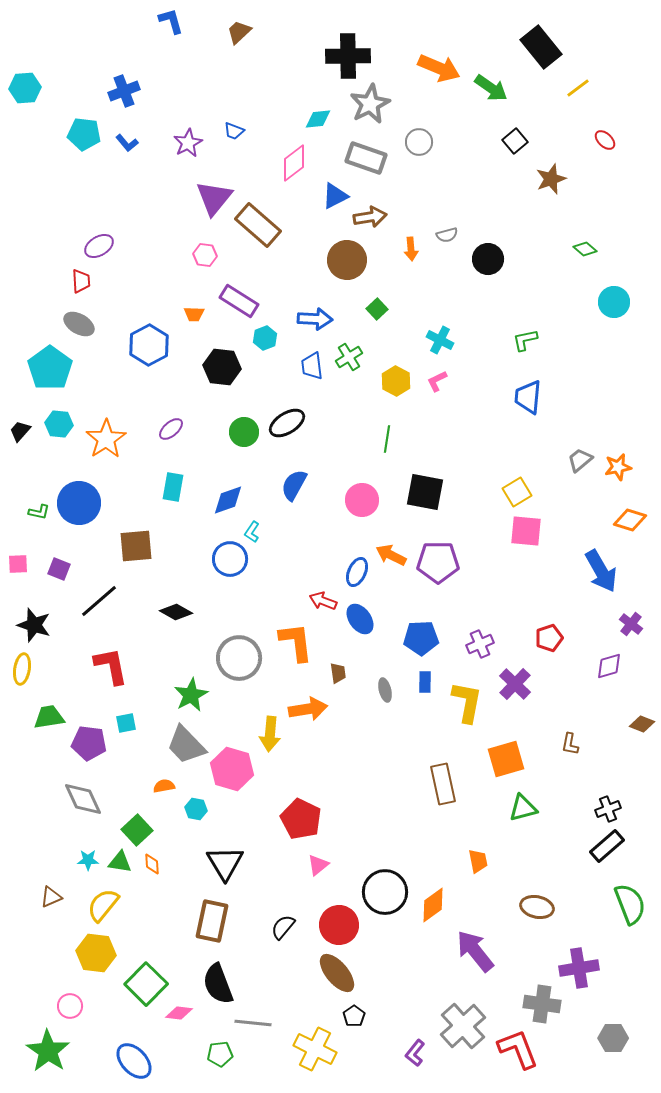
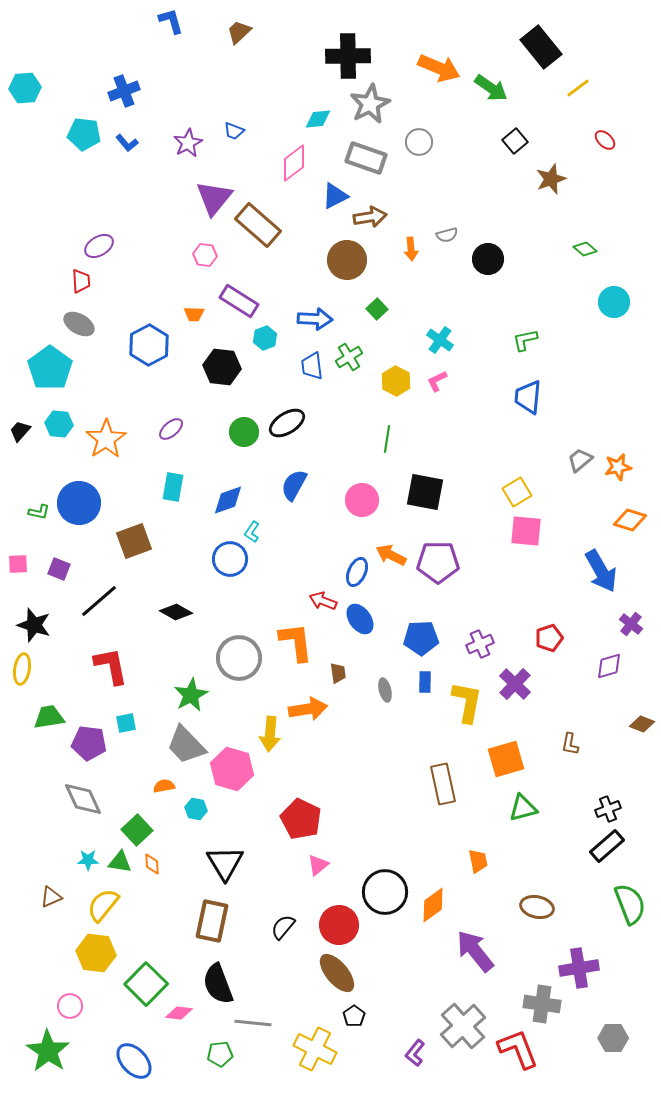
cyan cross at (440, 340): rotated 8 degrees clockwise
brown square at (136, 546): moved 2 px left, 5 px up; rotated 15 degrees counterclockwise
